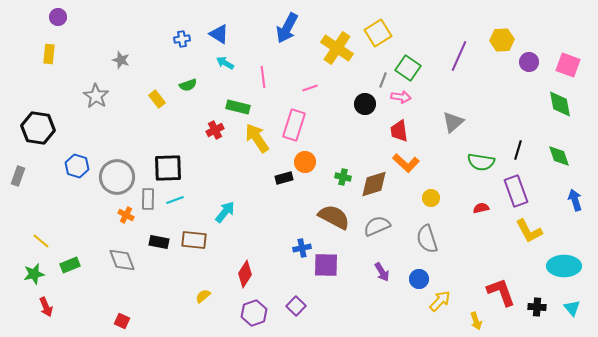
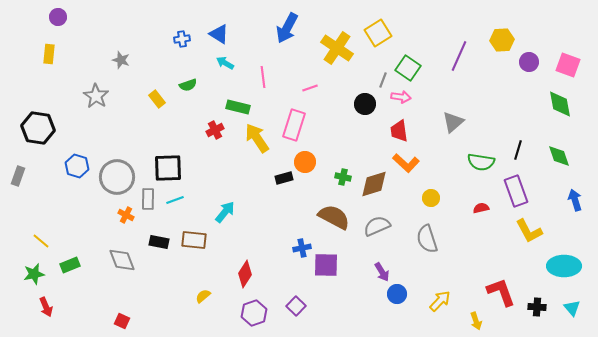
blue circle at (419, 279): moved 22 px left, 15 px down
